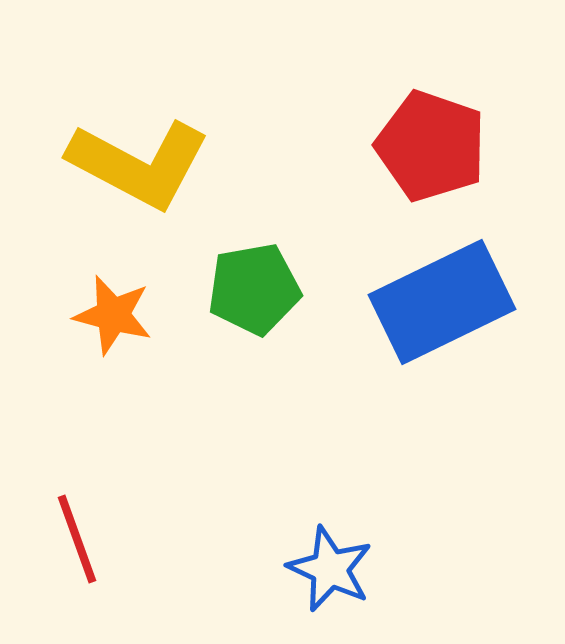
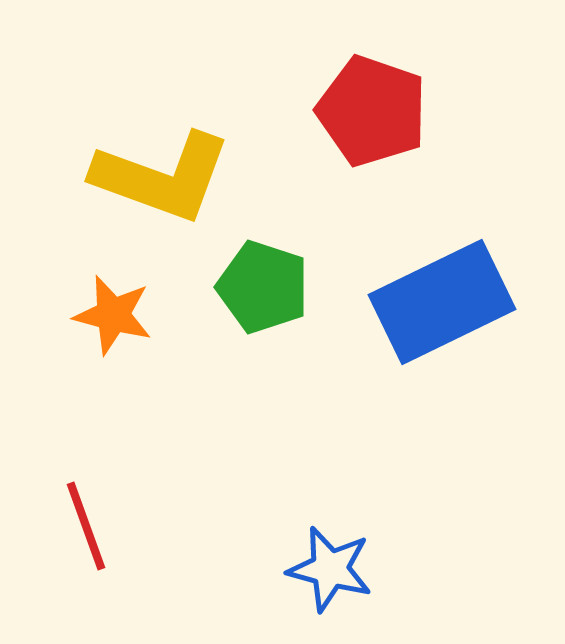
red pentagon: moved 59 px left, 35 px up
yellow L-shape: moved 23 px right, 13 px down; rotated 8 degrees counterclockwise
green pentagon: moved 9 px right, 2 px up; rotated 28 degrees clockwise
red line: moved 9 px right, 13 px up
blue star: rotated 10 degrees counterclockwise
